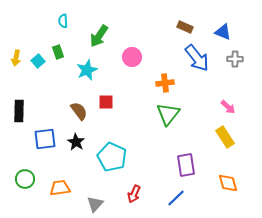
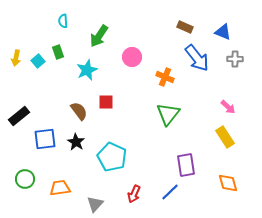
orange cross: moved 6 px up; rotated 30 degrees clockwise
black rectangle: moved 5 px down; rotated 50 degrees clockwise
blue line: moved 6 px left, 6 px up
